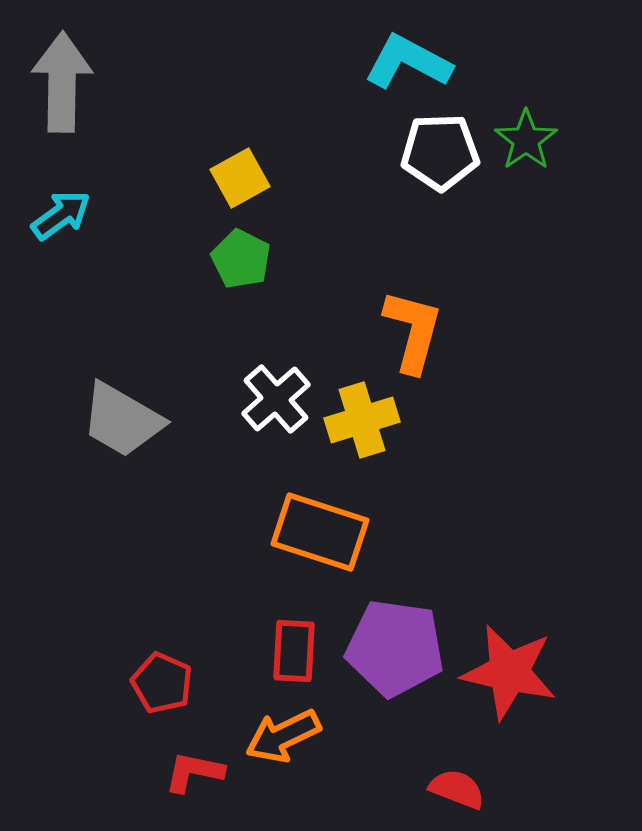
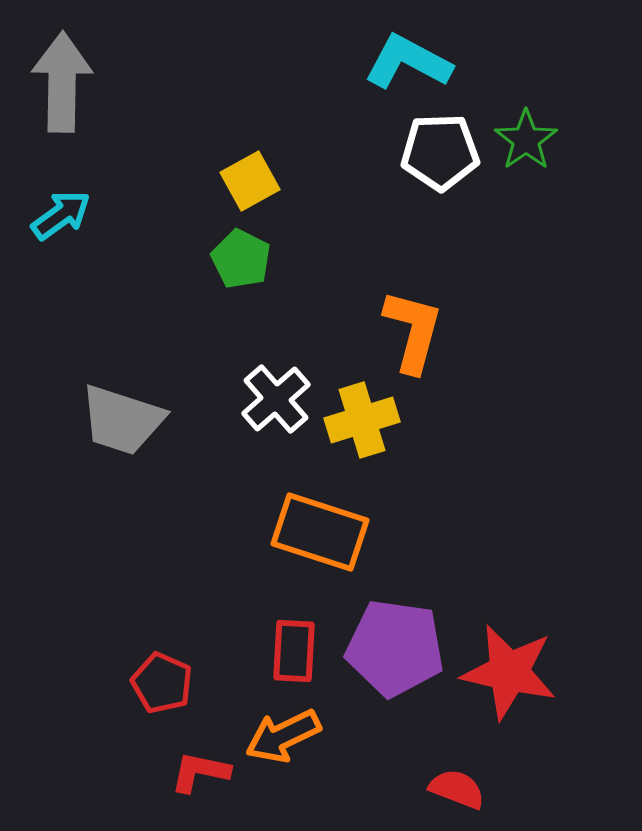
yellow square: moved 10 px right, 3 px down
gray trapezoid: rotated 12 degrees counterclockwise
red L-shape: moved 6 px right
